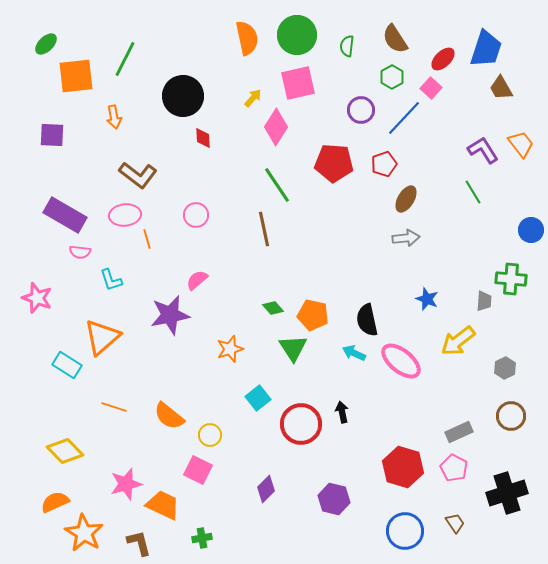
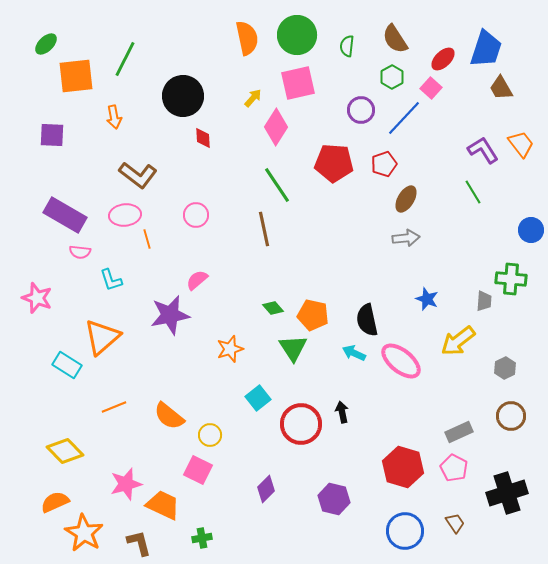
orange line at (114, 407): rotated 40 degrees counterclockwise
